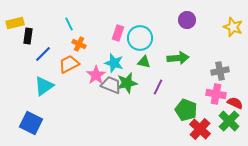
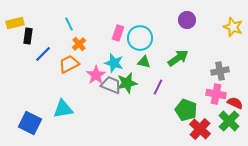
orange cross: rotated 24 degrees clockwise
green arrow: rotated 30 degrees counterclockwise
cyan triangle: moved 19 px right, 23 px down; rotated 25 degrees clockwise
blue square: moved 1 px left
